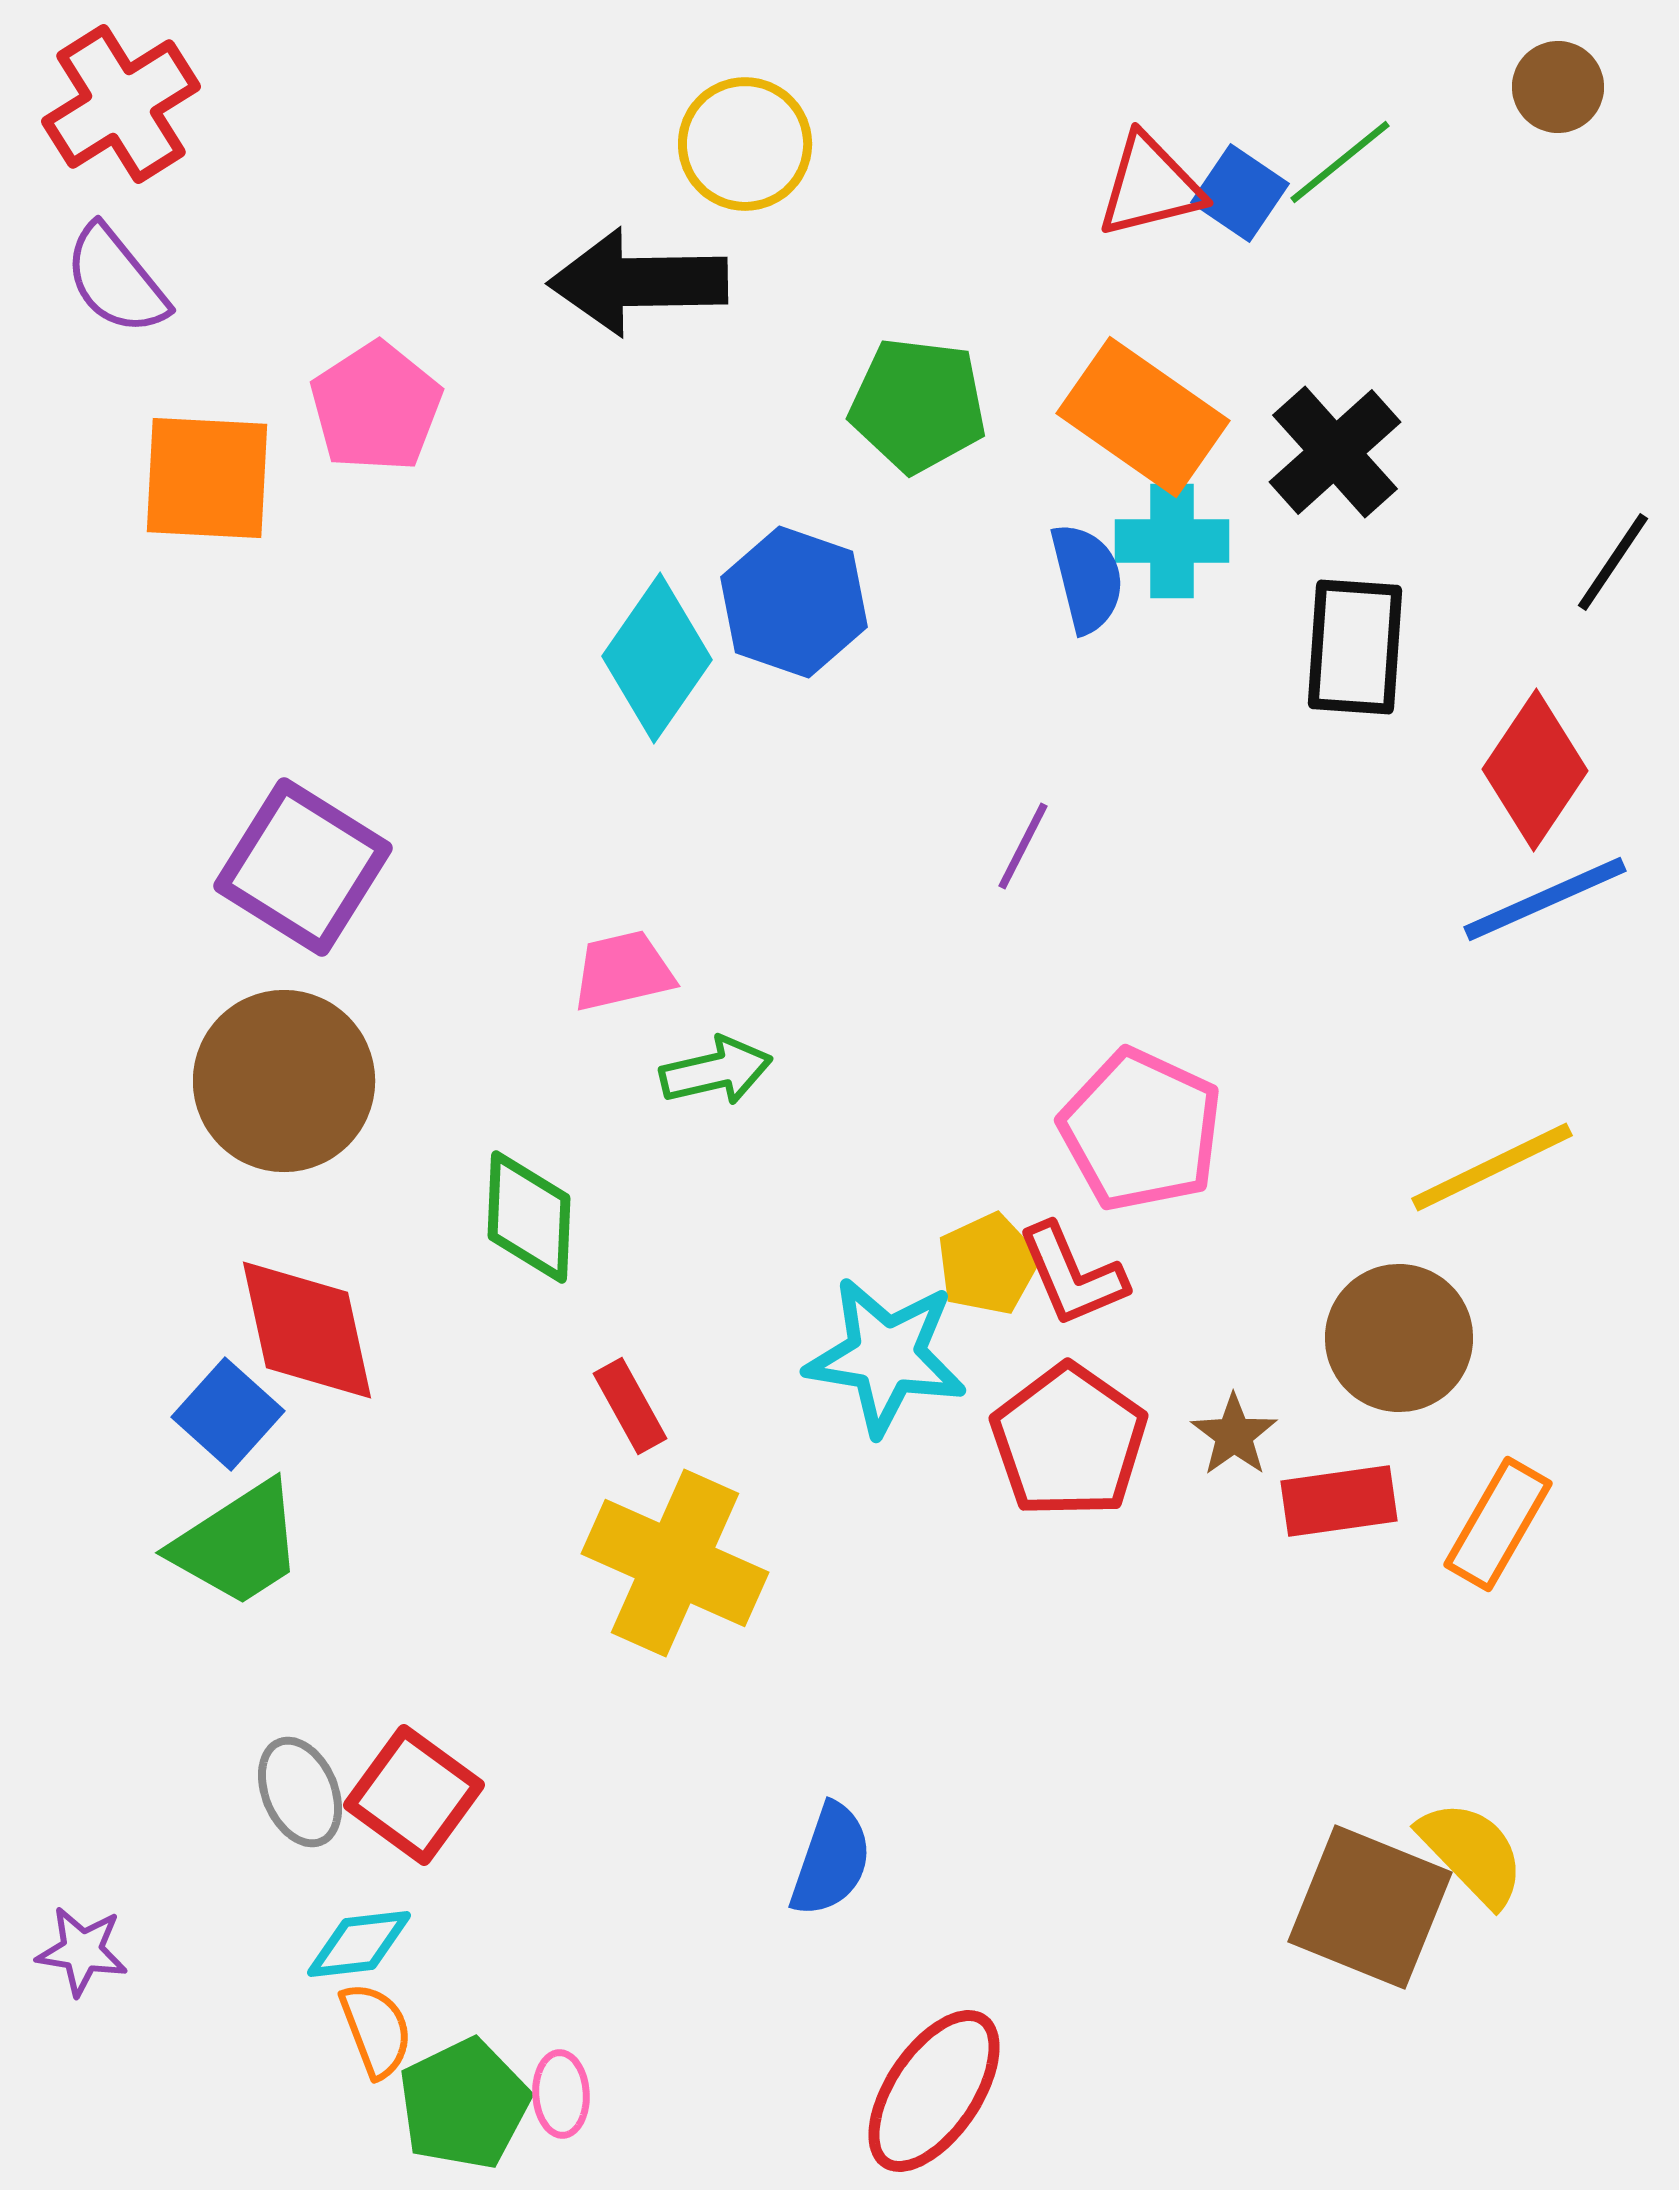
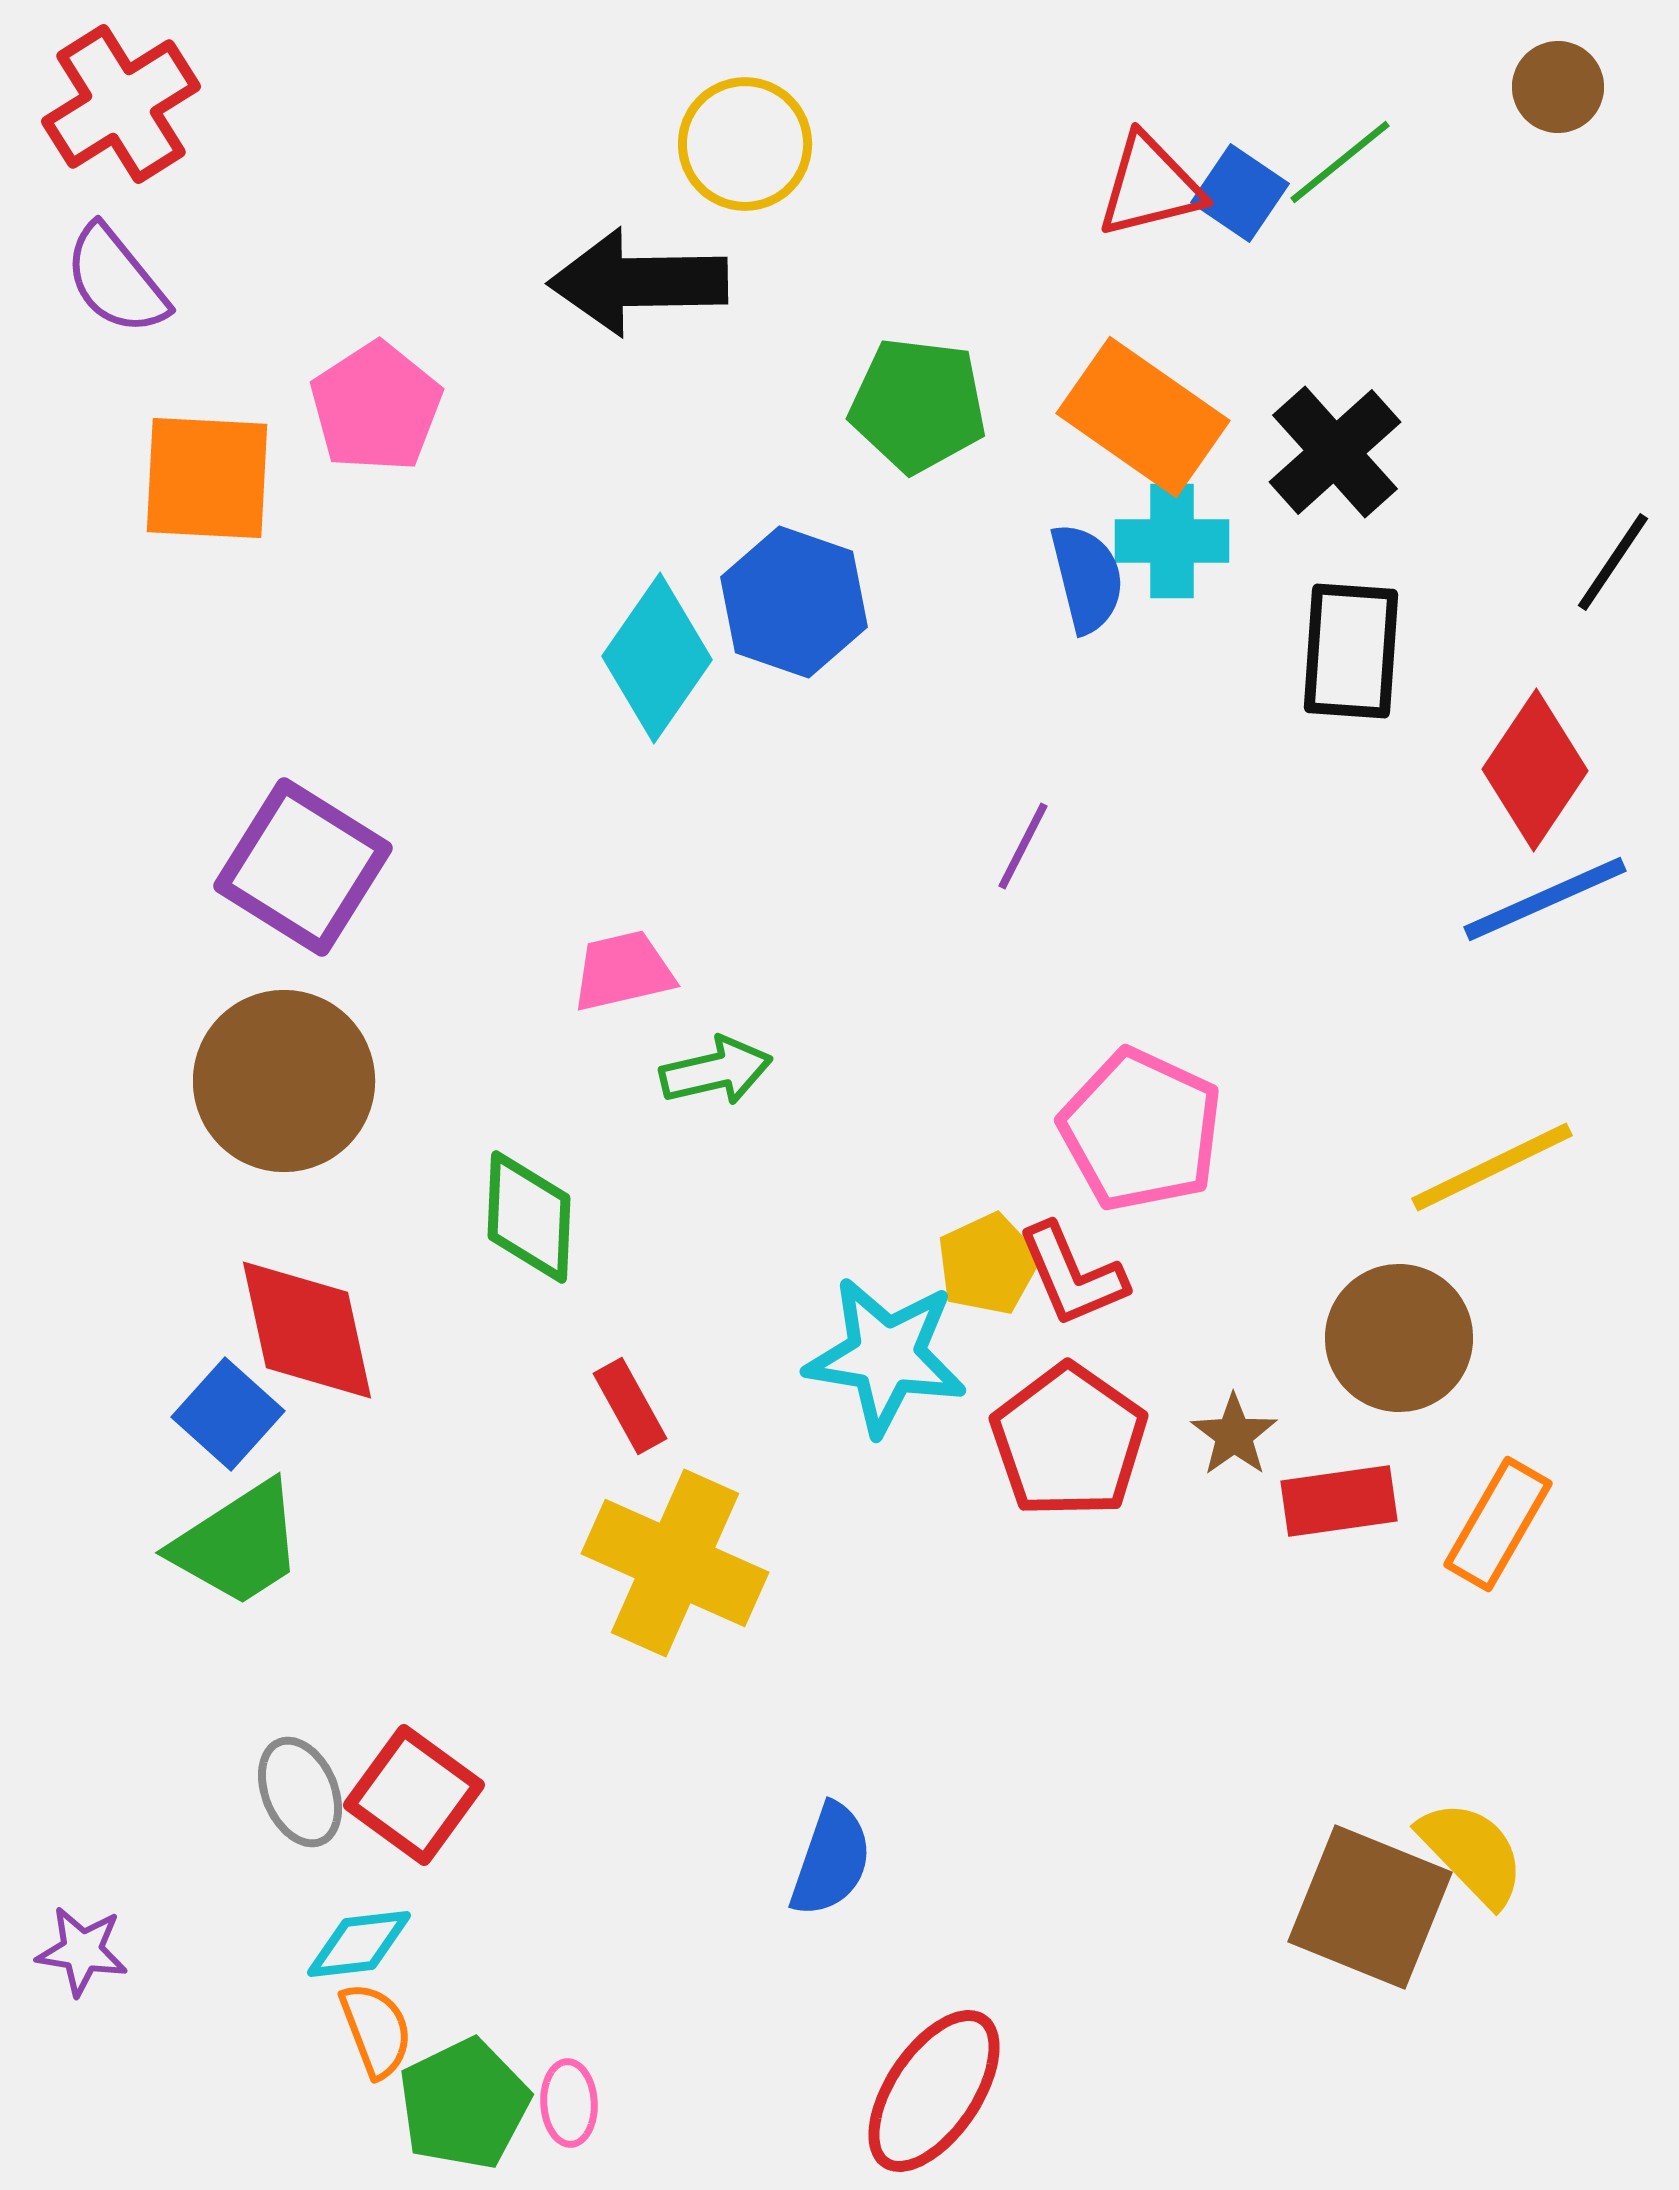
black rectangle at (1355, 647): moved 4 px left, 4 px down
pink ellipse at (561, 2094): moved 8 px right, 9 px down
